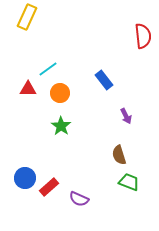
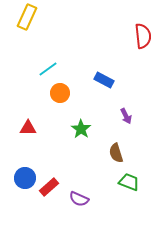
blue rectangle: rotated 24 degrees counterclockwise
red triangle: moved 39 px down
green star: moved 20 px right, 3 px down
brown semicircle: moved 3 px left, 2 px up
